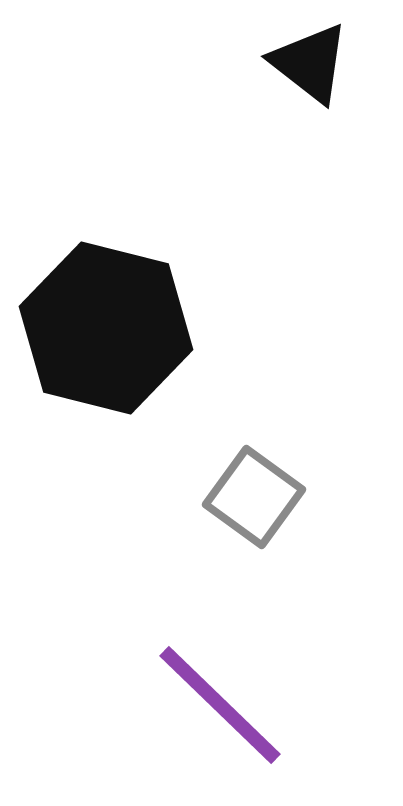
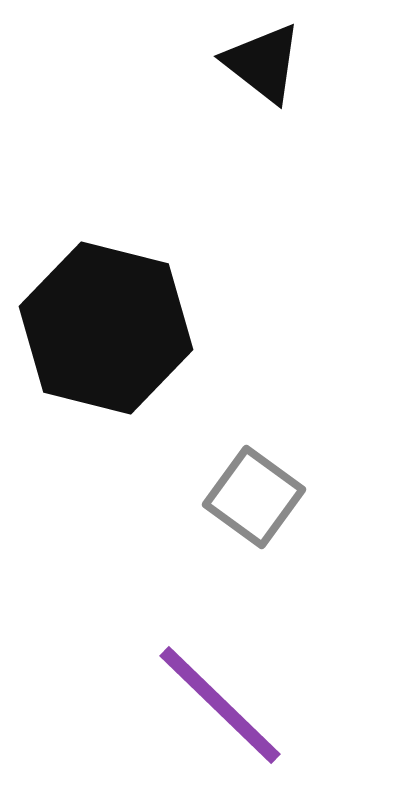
black triangle: moved 47 px left
